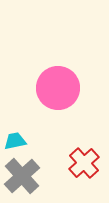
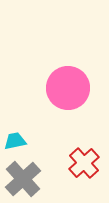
pink circle: moved 10 px right
gray cross: moved 1 px right, 3 px down
